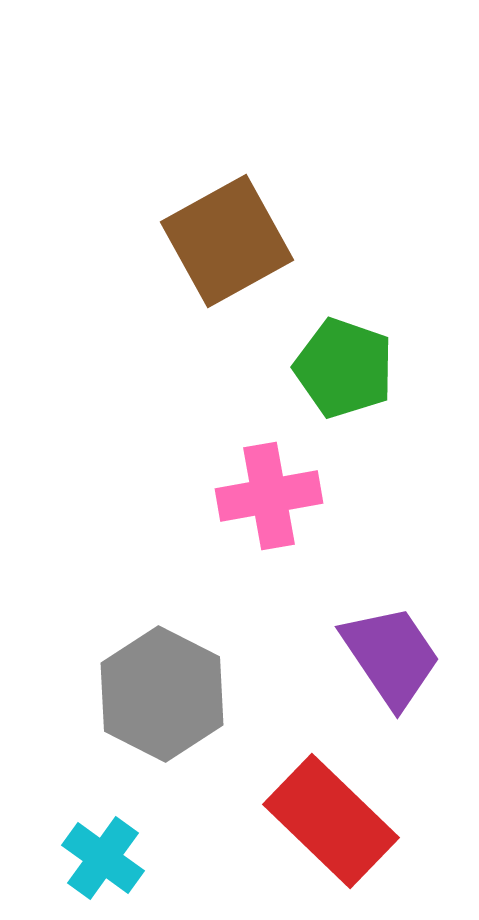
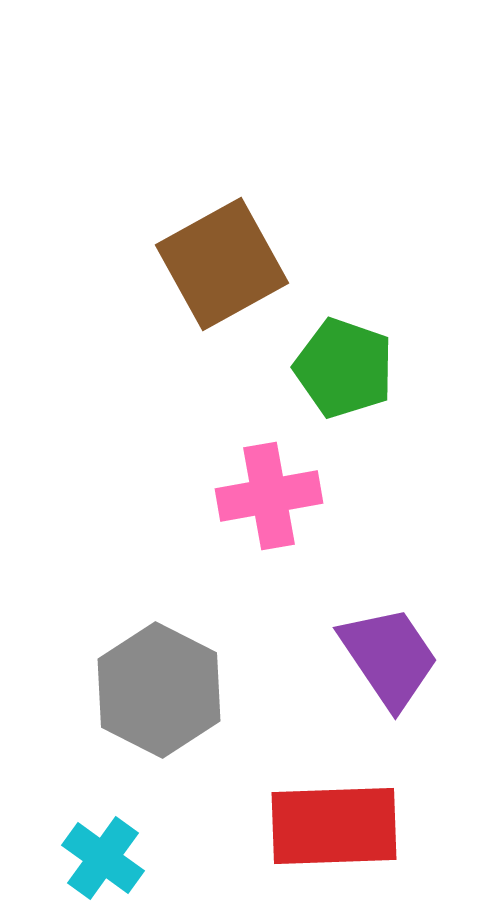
brown square: moved 5 px left, 23 px down
purple trapezoid: moved 2 px left, 1 px down
gray hexagon: moved 3 px left, 4 px up
red rectangle: moved 3 px right, 5 px down; rotated 46 degrees counterclockwise
